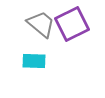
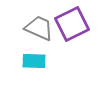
gray trapezoid: moved 2 px left, 4 px down; rotated 16 degrees counterclockwise
